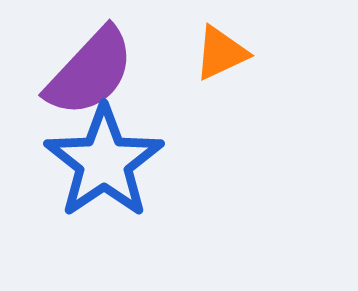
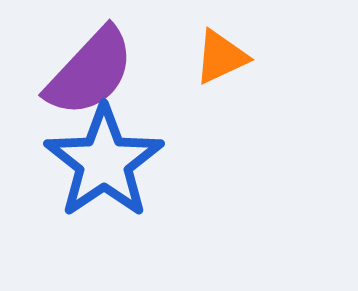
orange triangle: moved 4 px down
